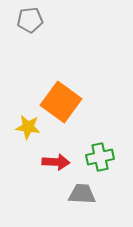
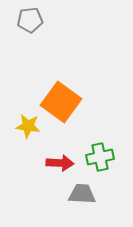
yellow star: moved 1 px up
red arrow: moved 4 px right, 1 px down
